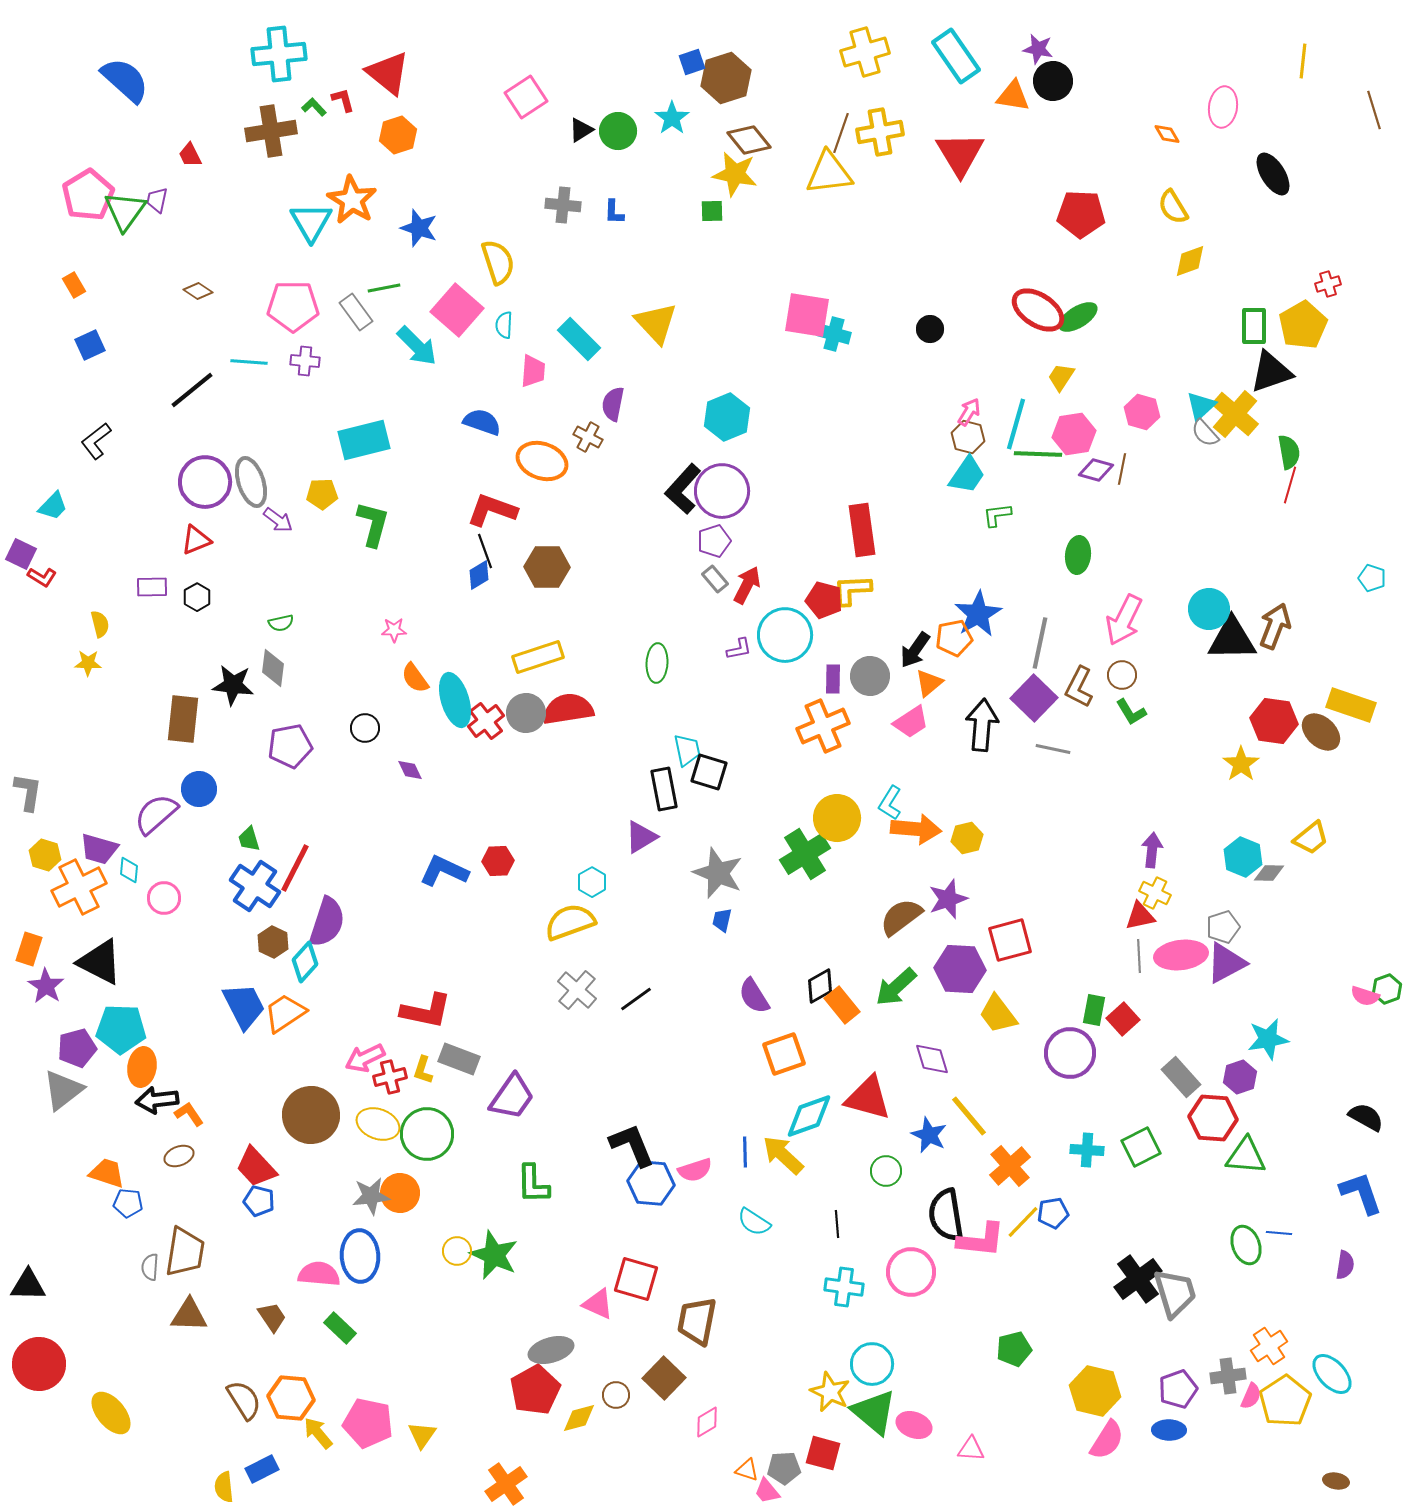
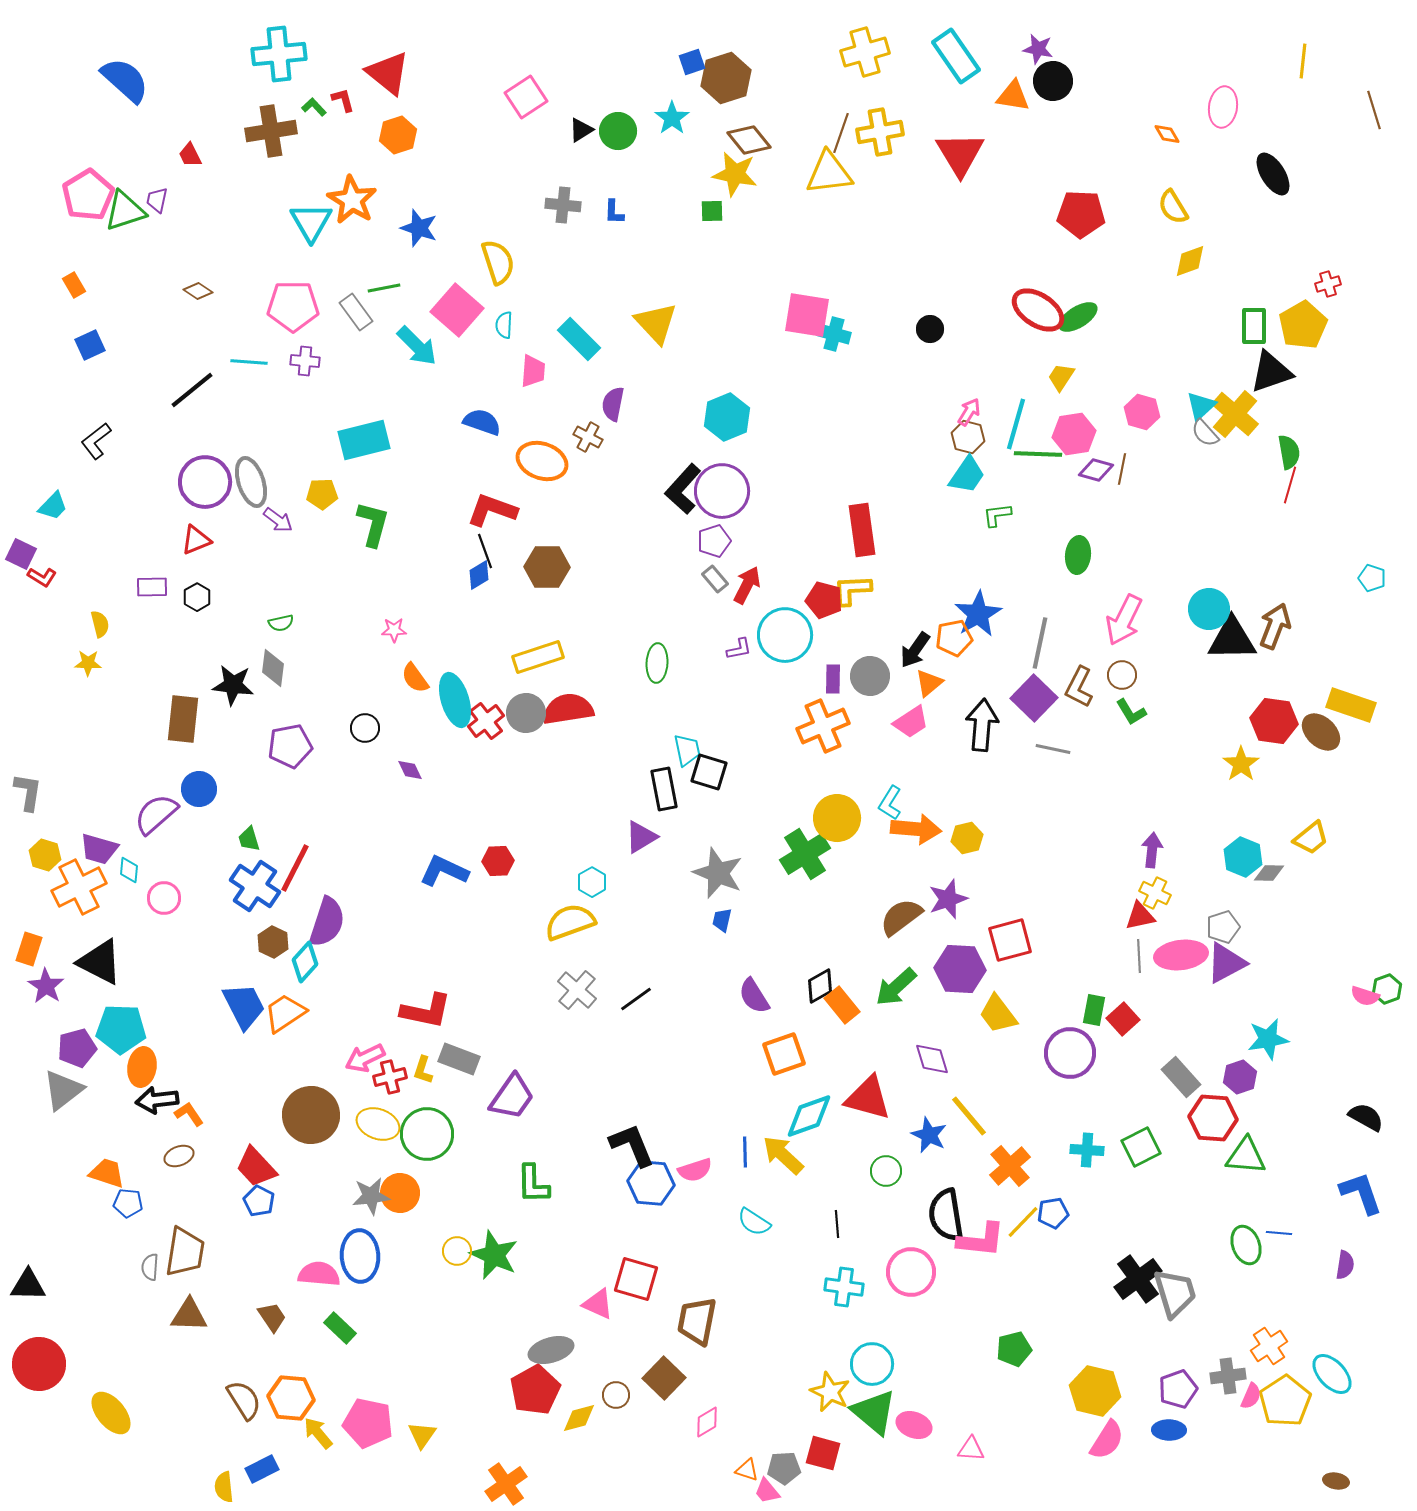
green triangle at (125, 211): rotated 36 degrees clockwise
blue pentagon at (259, 1201): rotated 12 degrees clockwise
